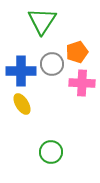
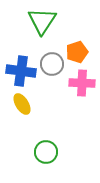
blue cross: rotated 8 degrees clockwise
green circle: moved 5 px left
